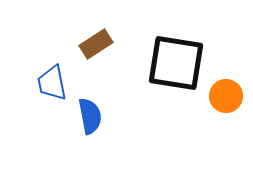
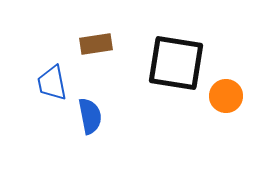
brown rectangle: rotated 24 degrees clockwise
